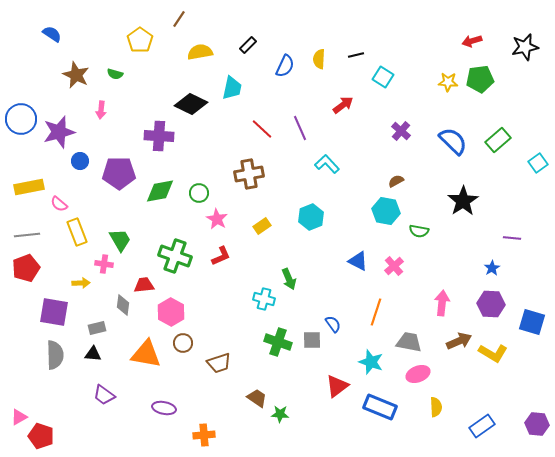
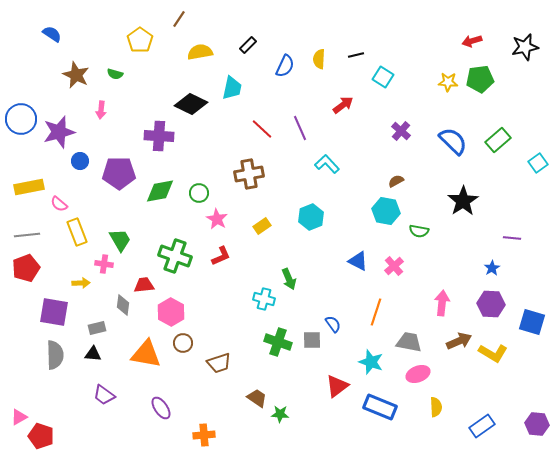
purple ellipse at (164, 408): moved 3 px left; rotated 45 degrees clockwise
